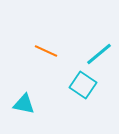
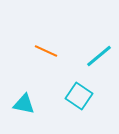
cyan line: moved 2 px down
cyan square: moved 4 px left, 11 px down
